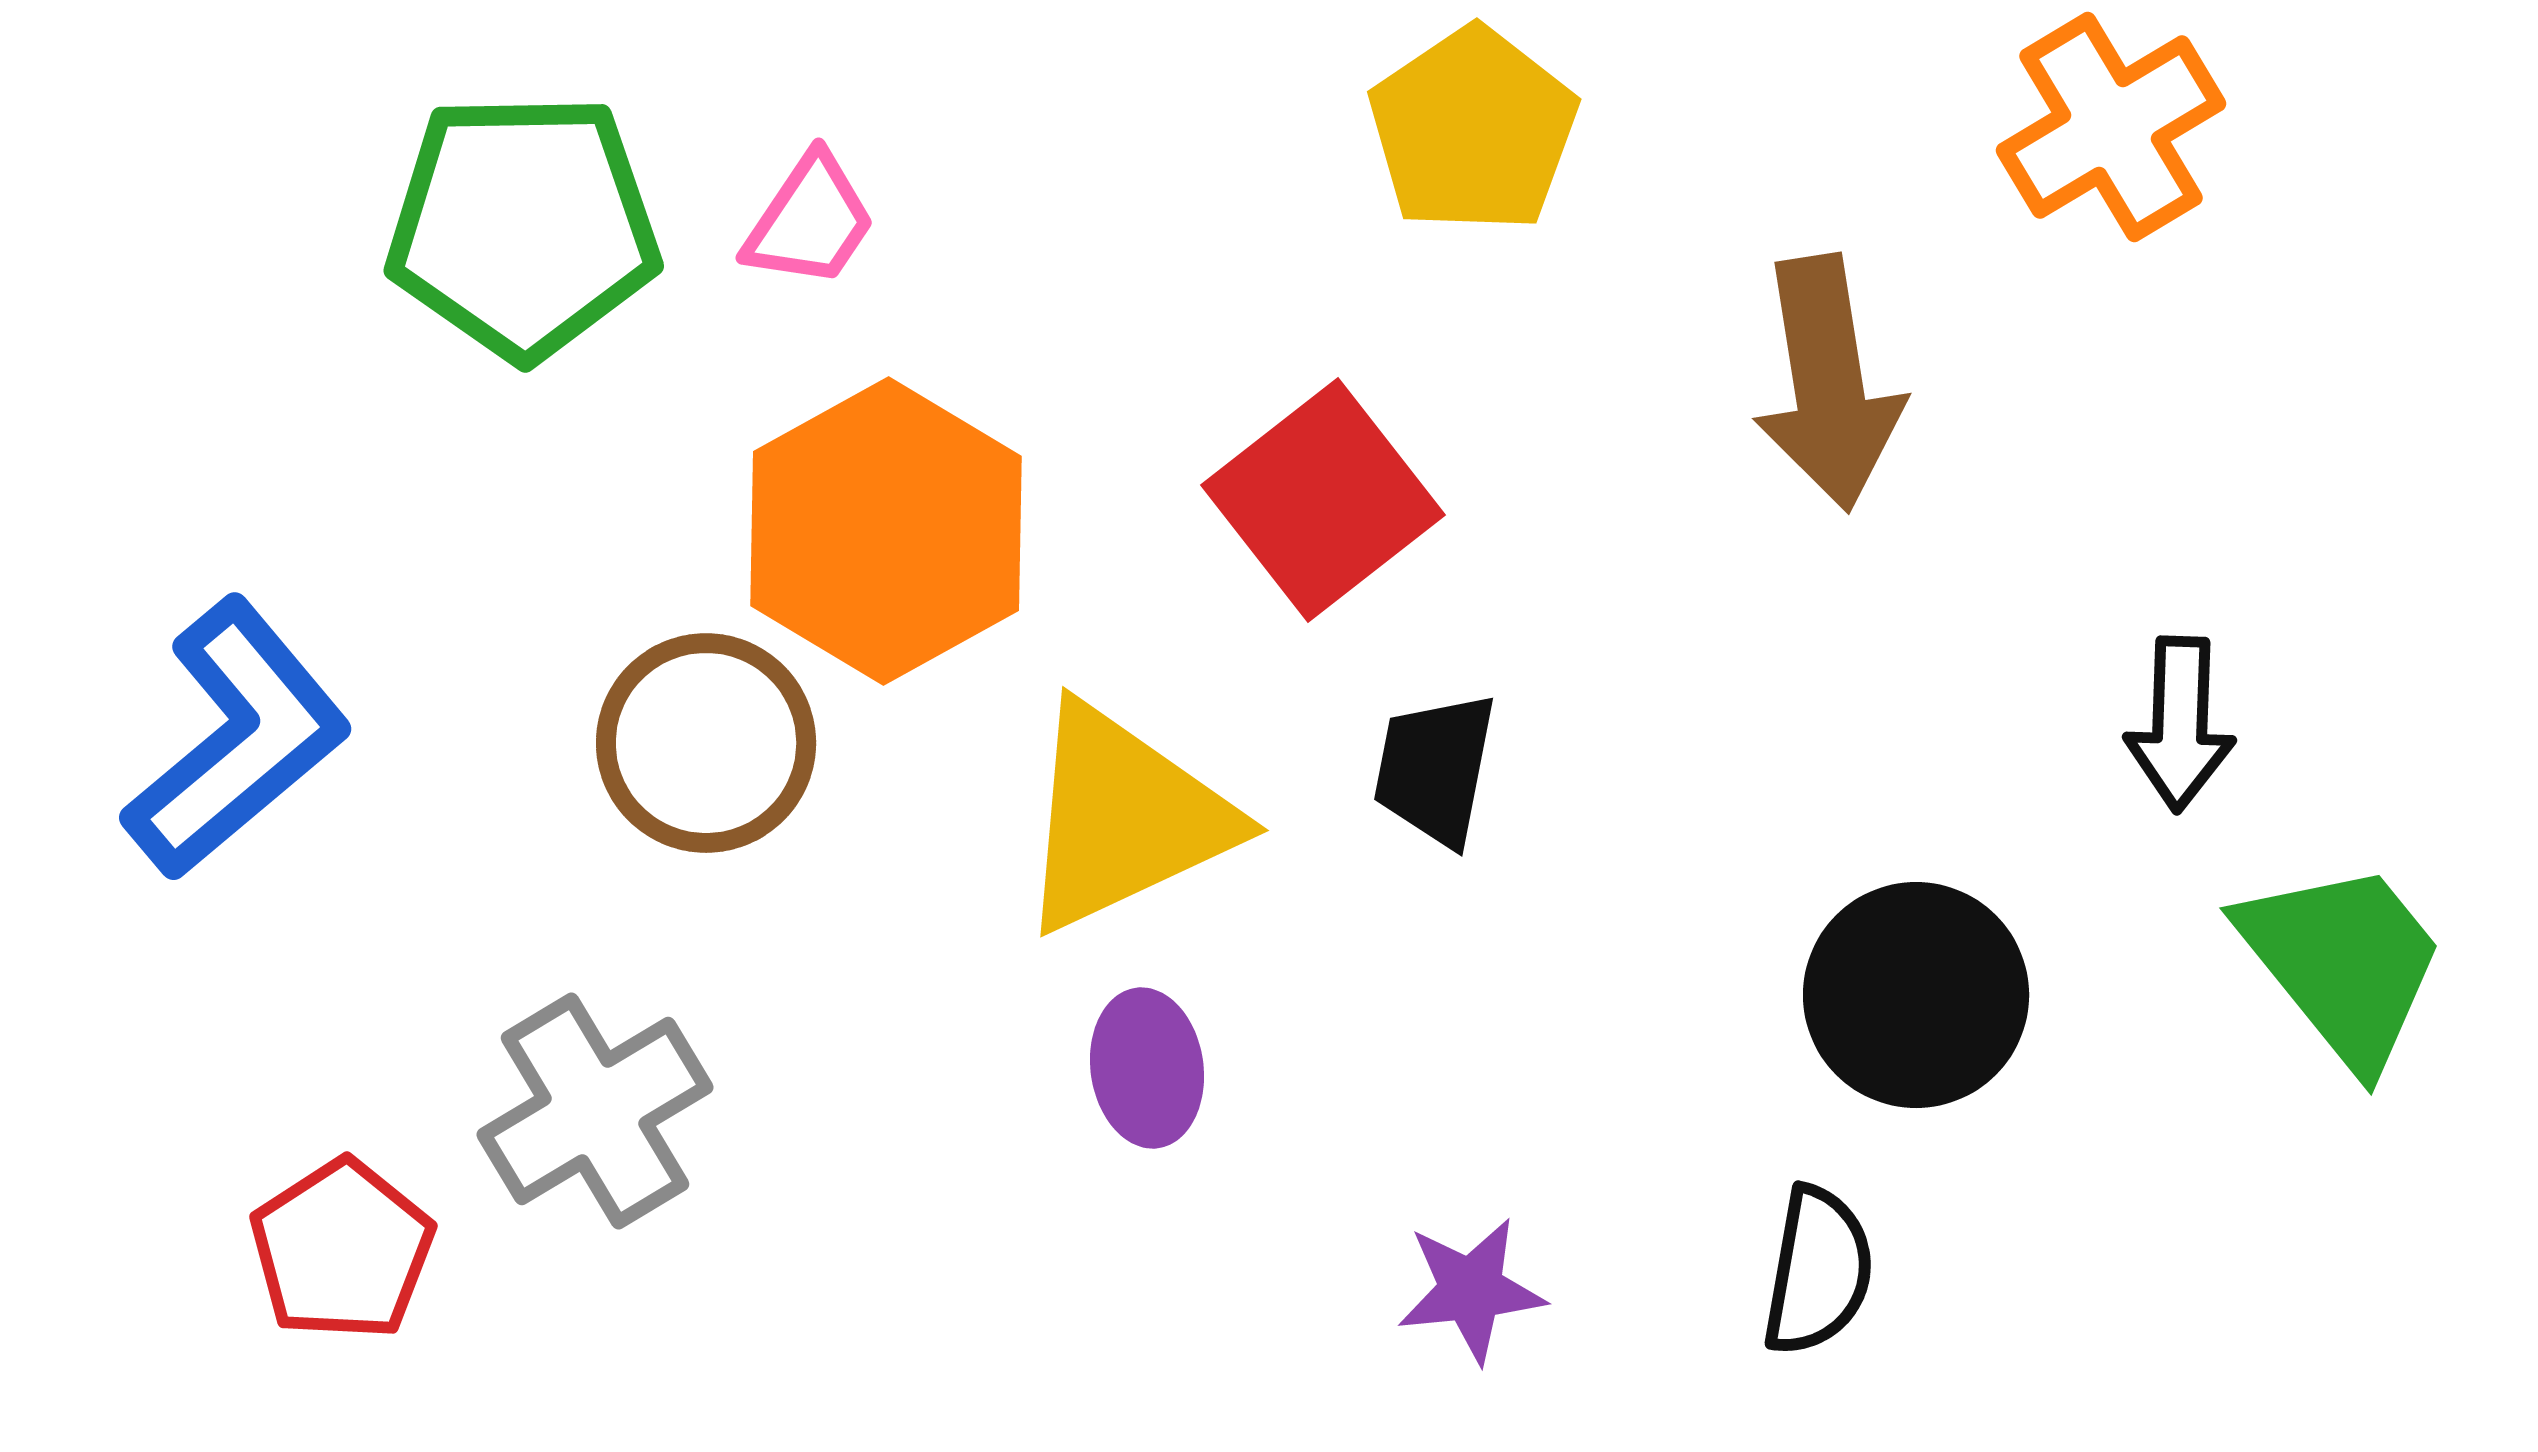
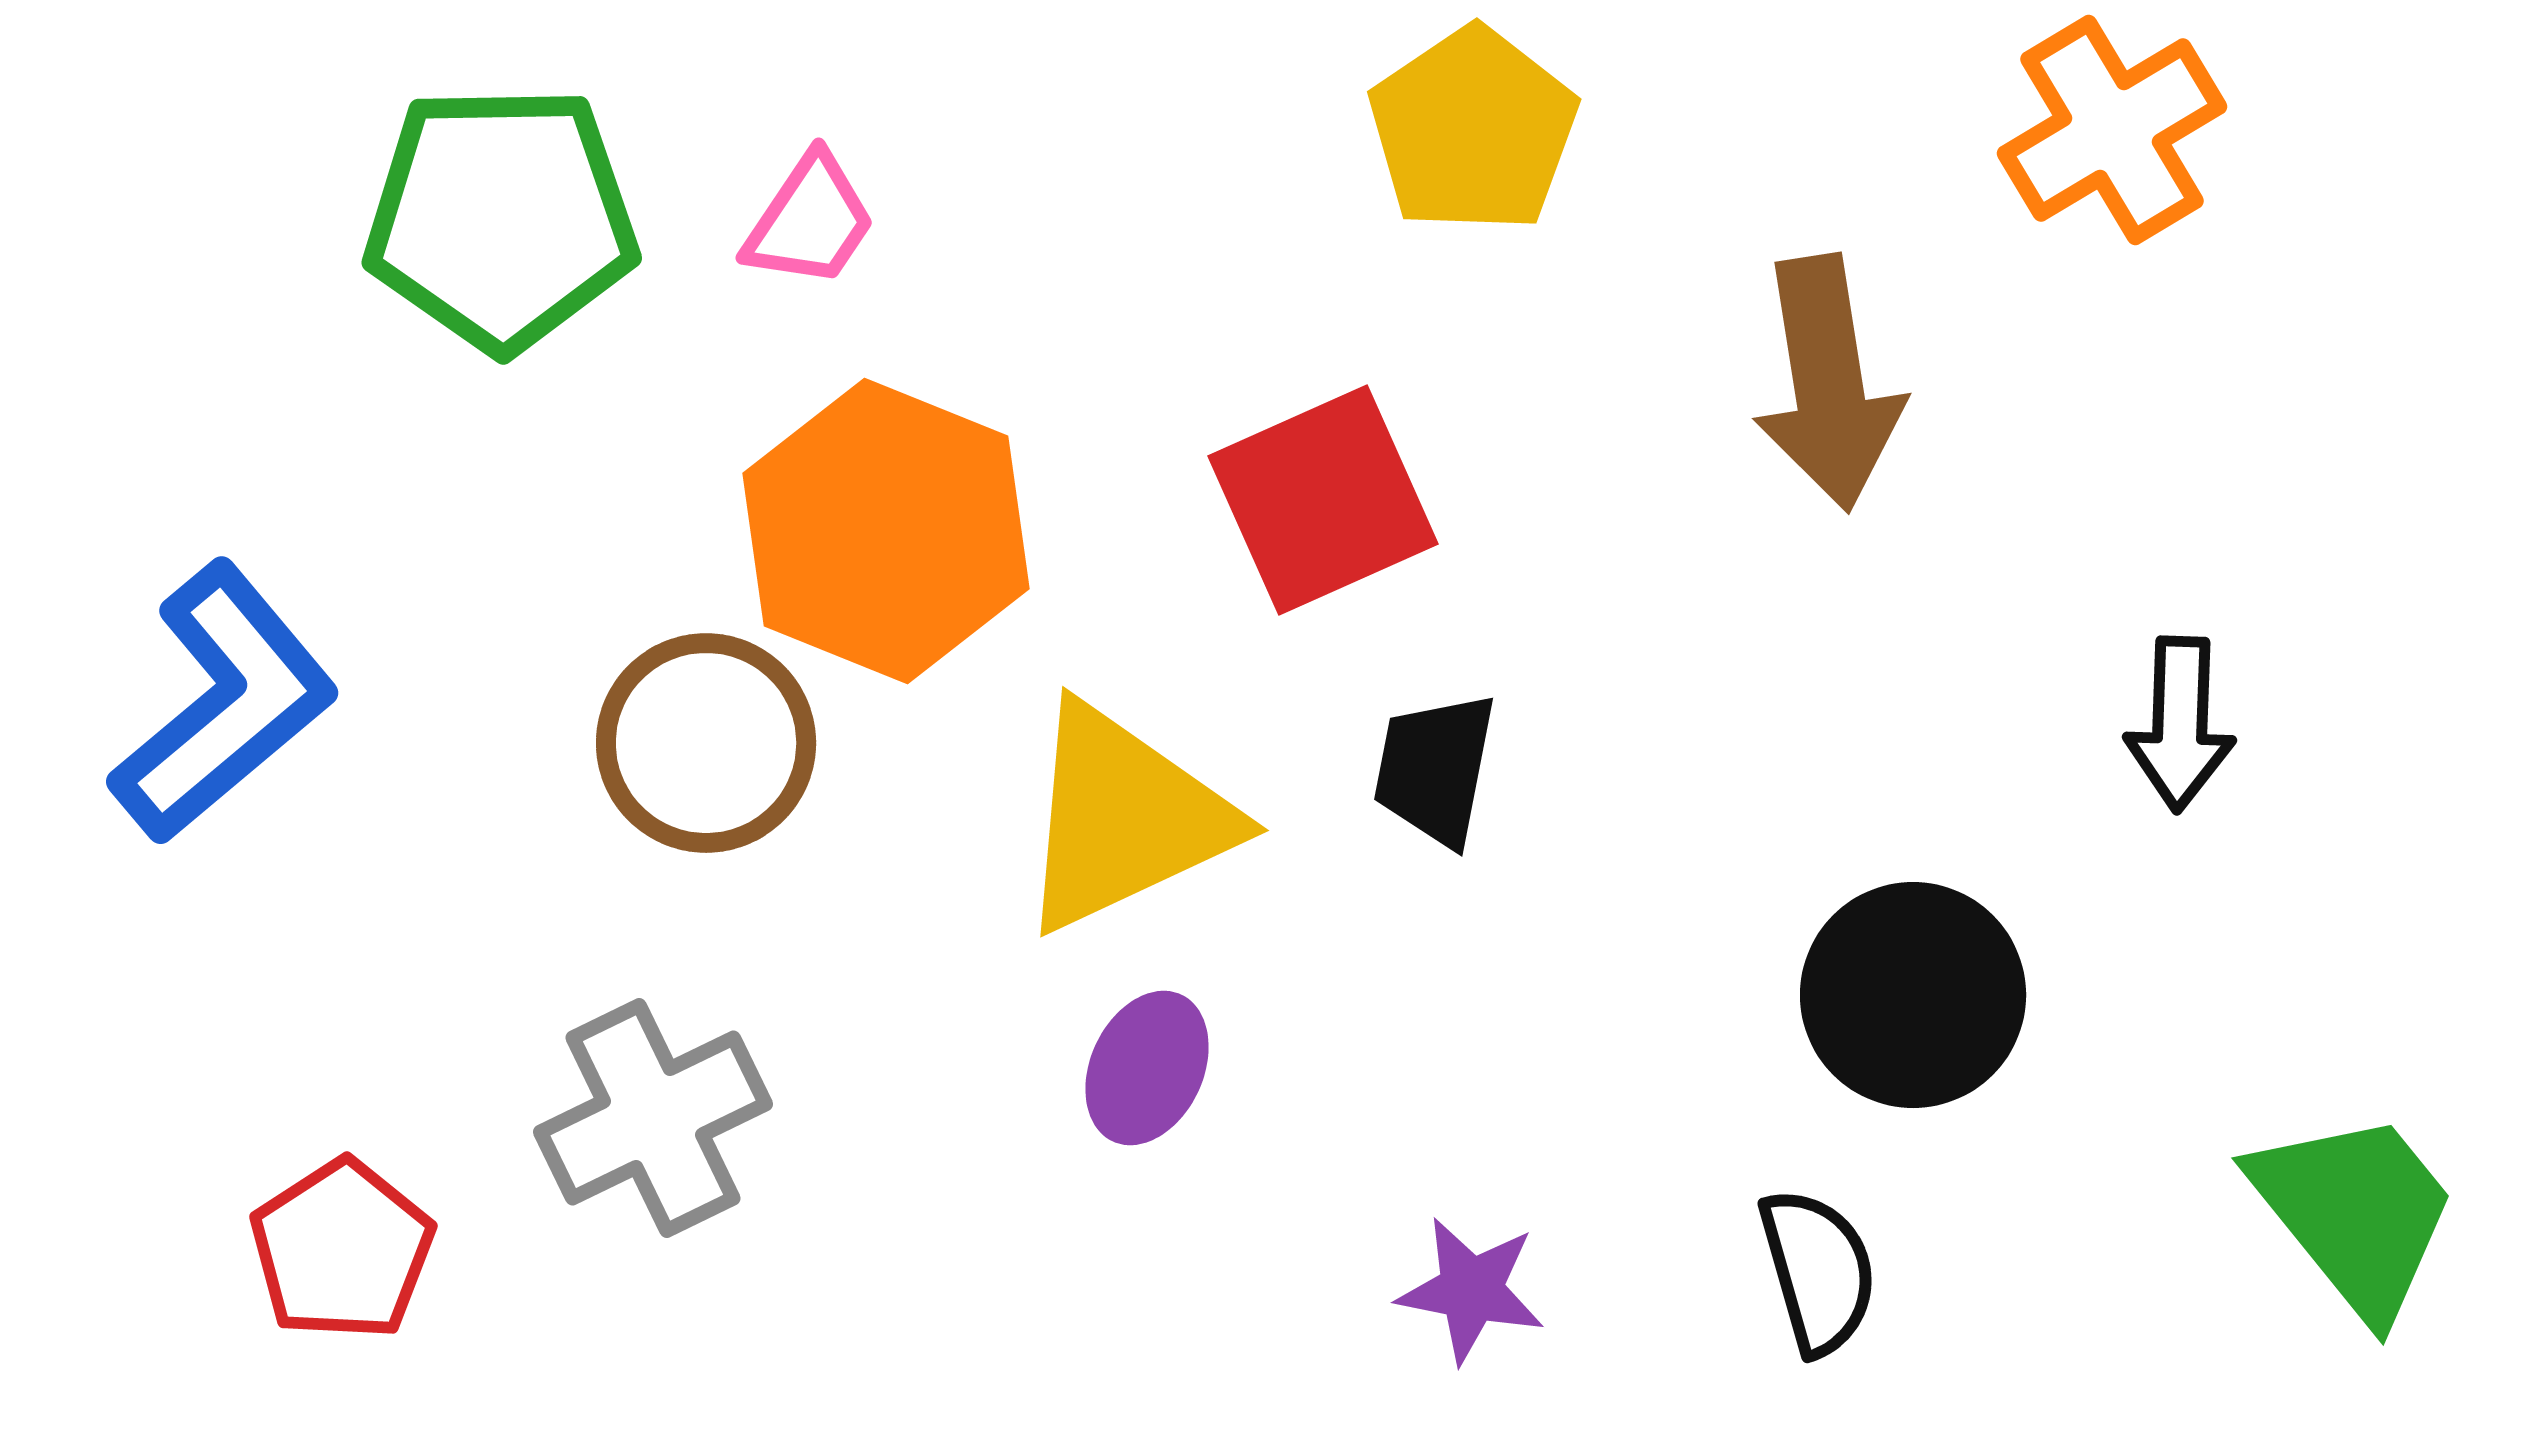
orange cross: moved 1 px right, 3 px down
green pentagon: moved 22 px left, 8 px up
red square: rotated 14 degrees clockwise
orange hexagon: rotated 9 degrees counterclockwise
blue L-shape: moved 13 px left, 36 px up
green trapezoid: moved 12 px right, 250 px down
black circle: moved 3 px left
purple ellipse: rotated 33 degrees clockwise
gray cross: moved 58 px right, 7 px down; rotated 5 degrees clockwise
black semicircle: rotated 26 degrees counterclockwise
purple star: rotated 17 degrees clockwise
